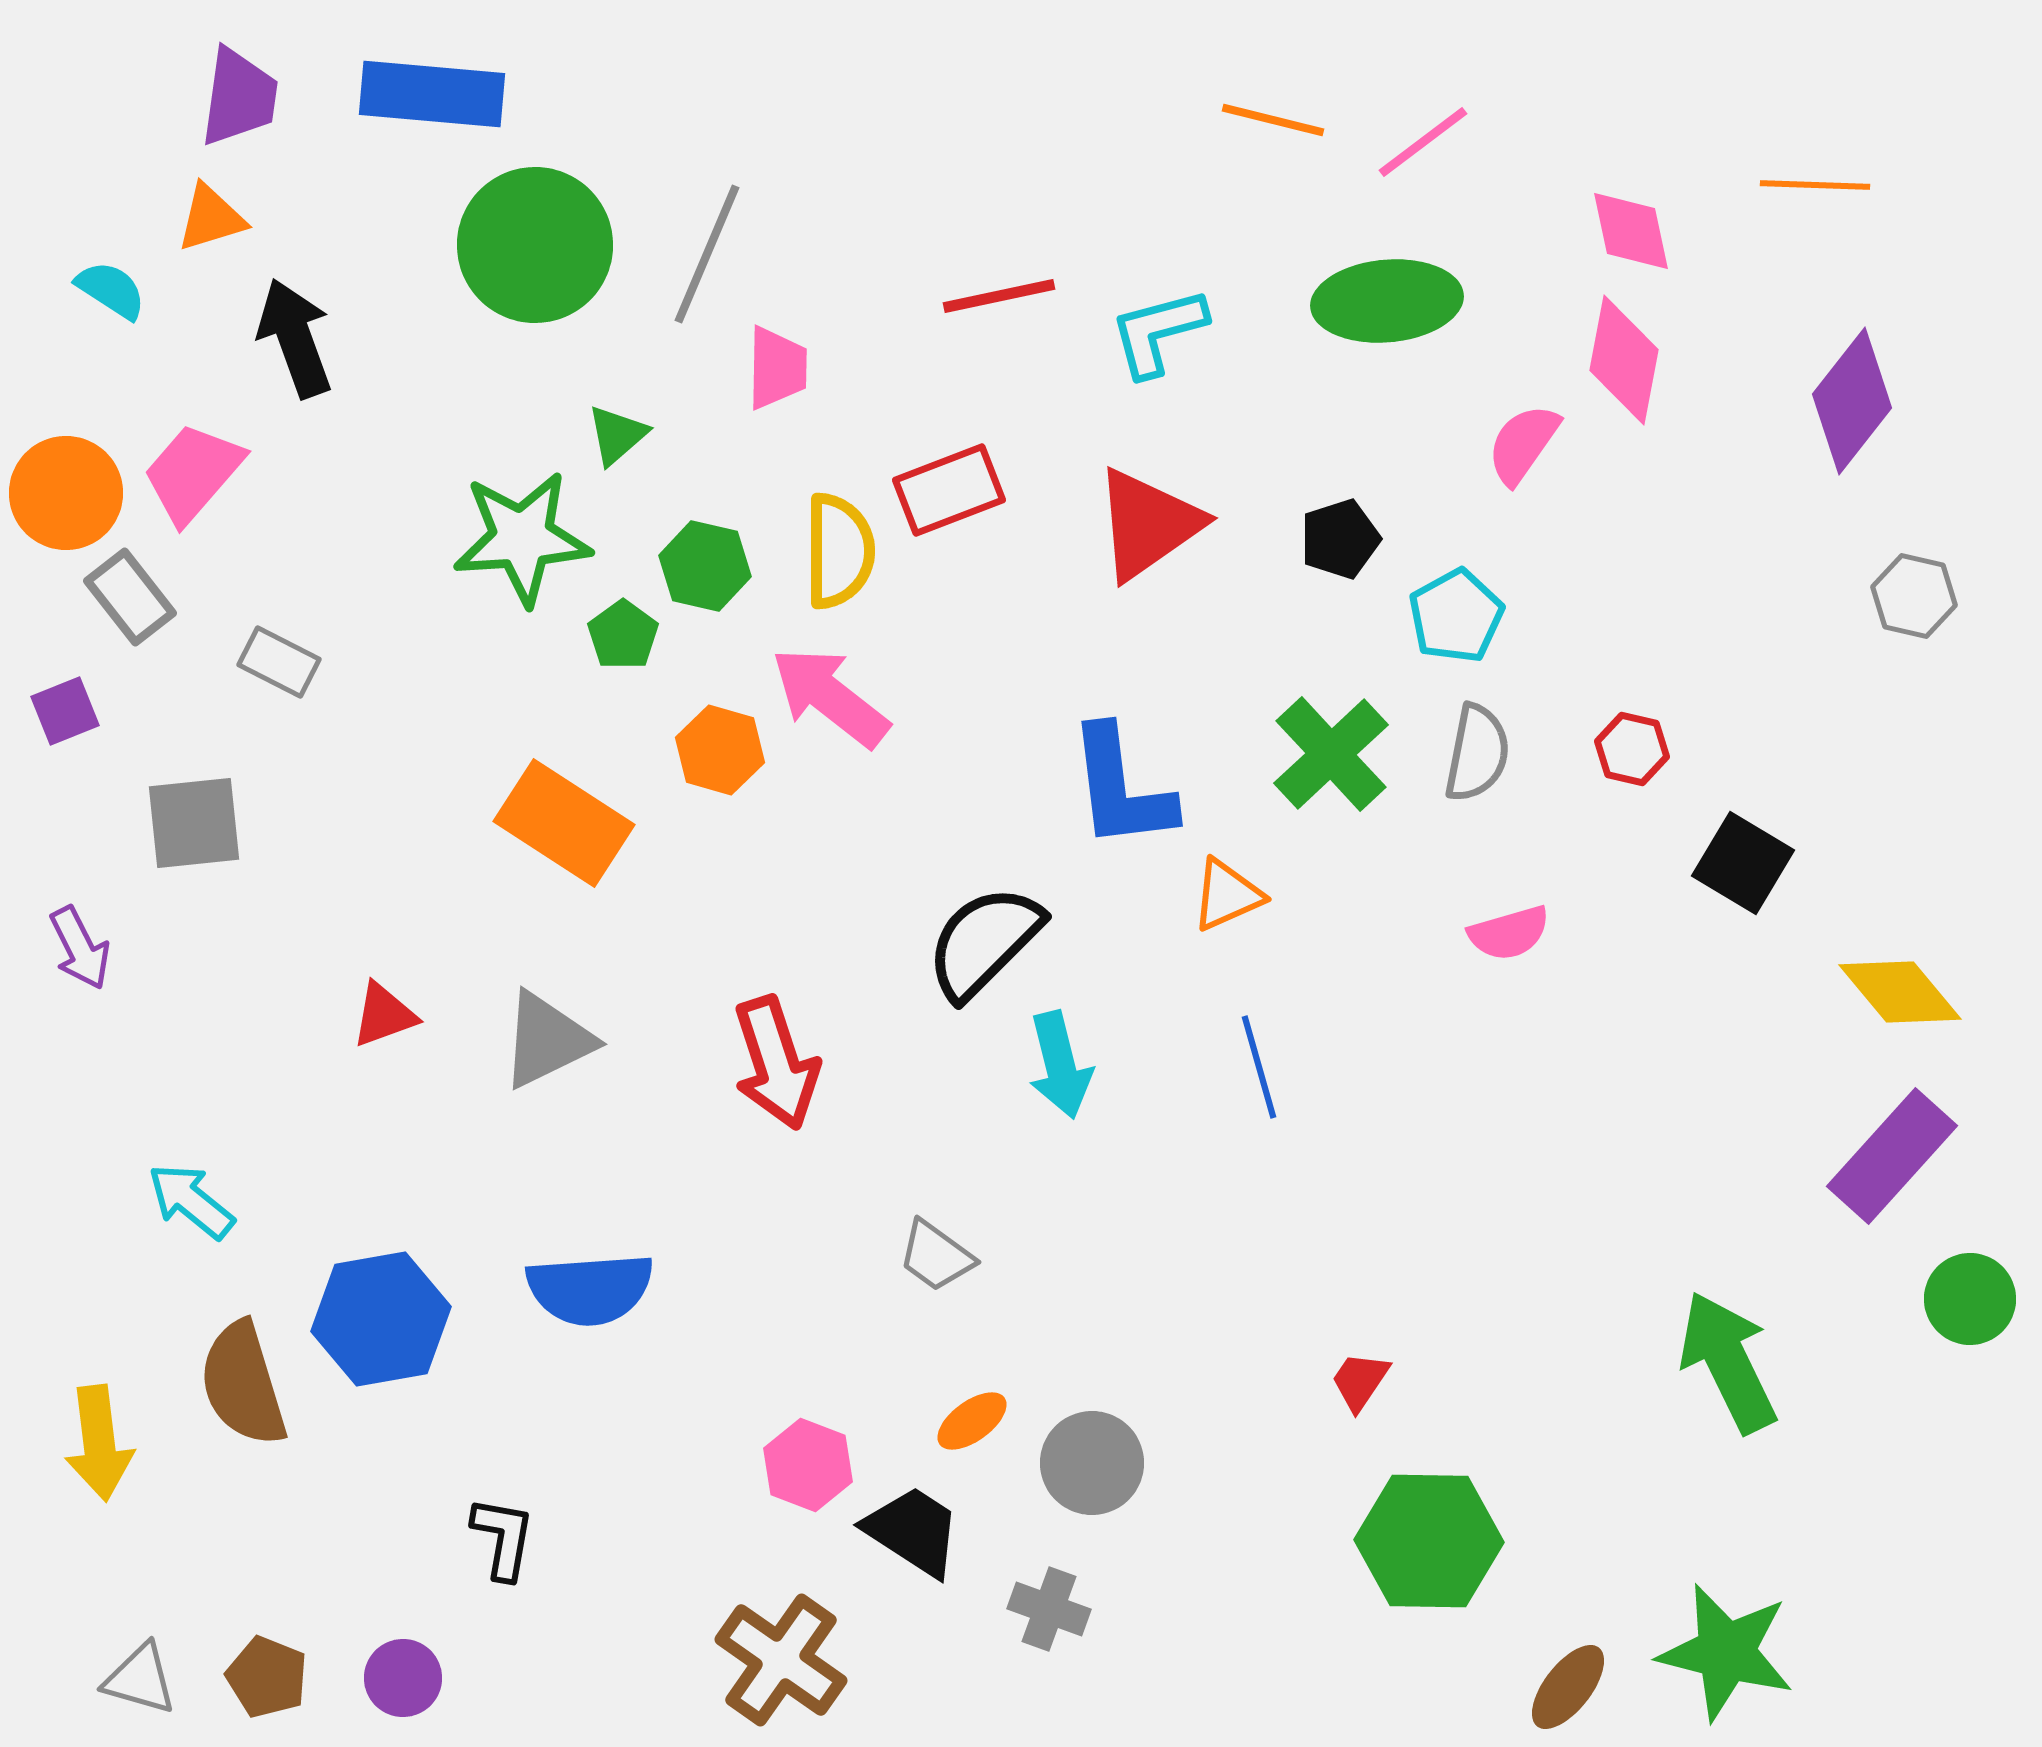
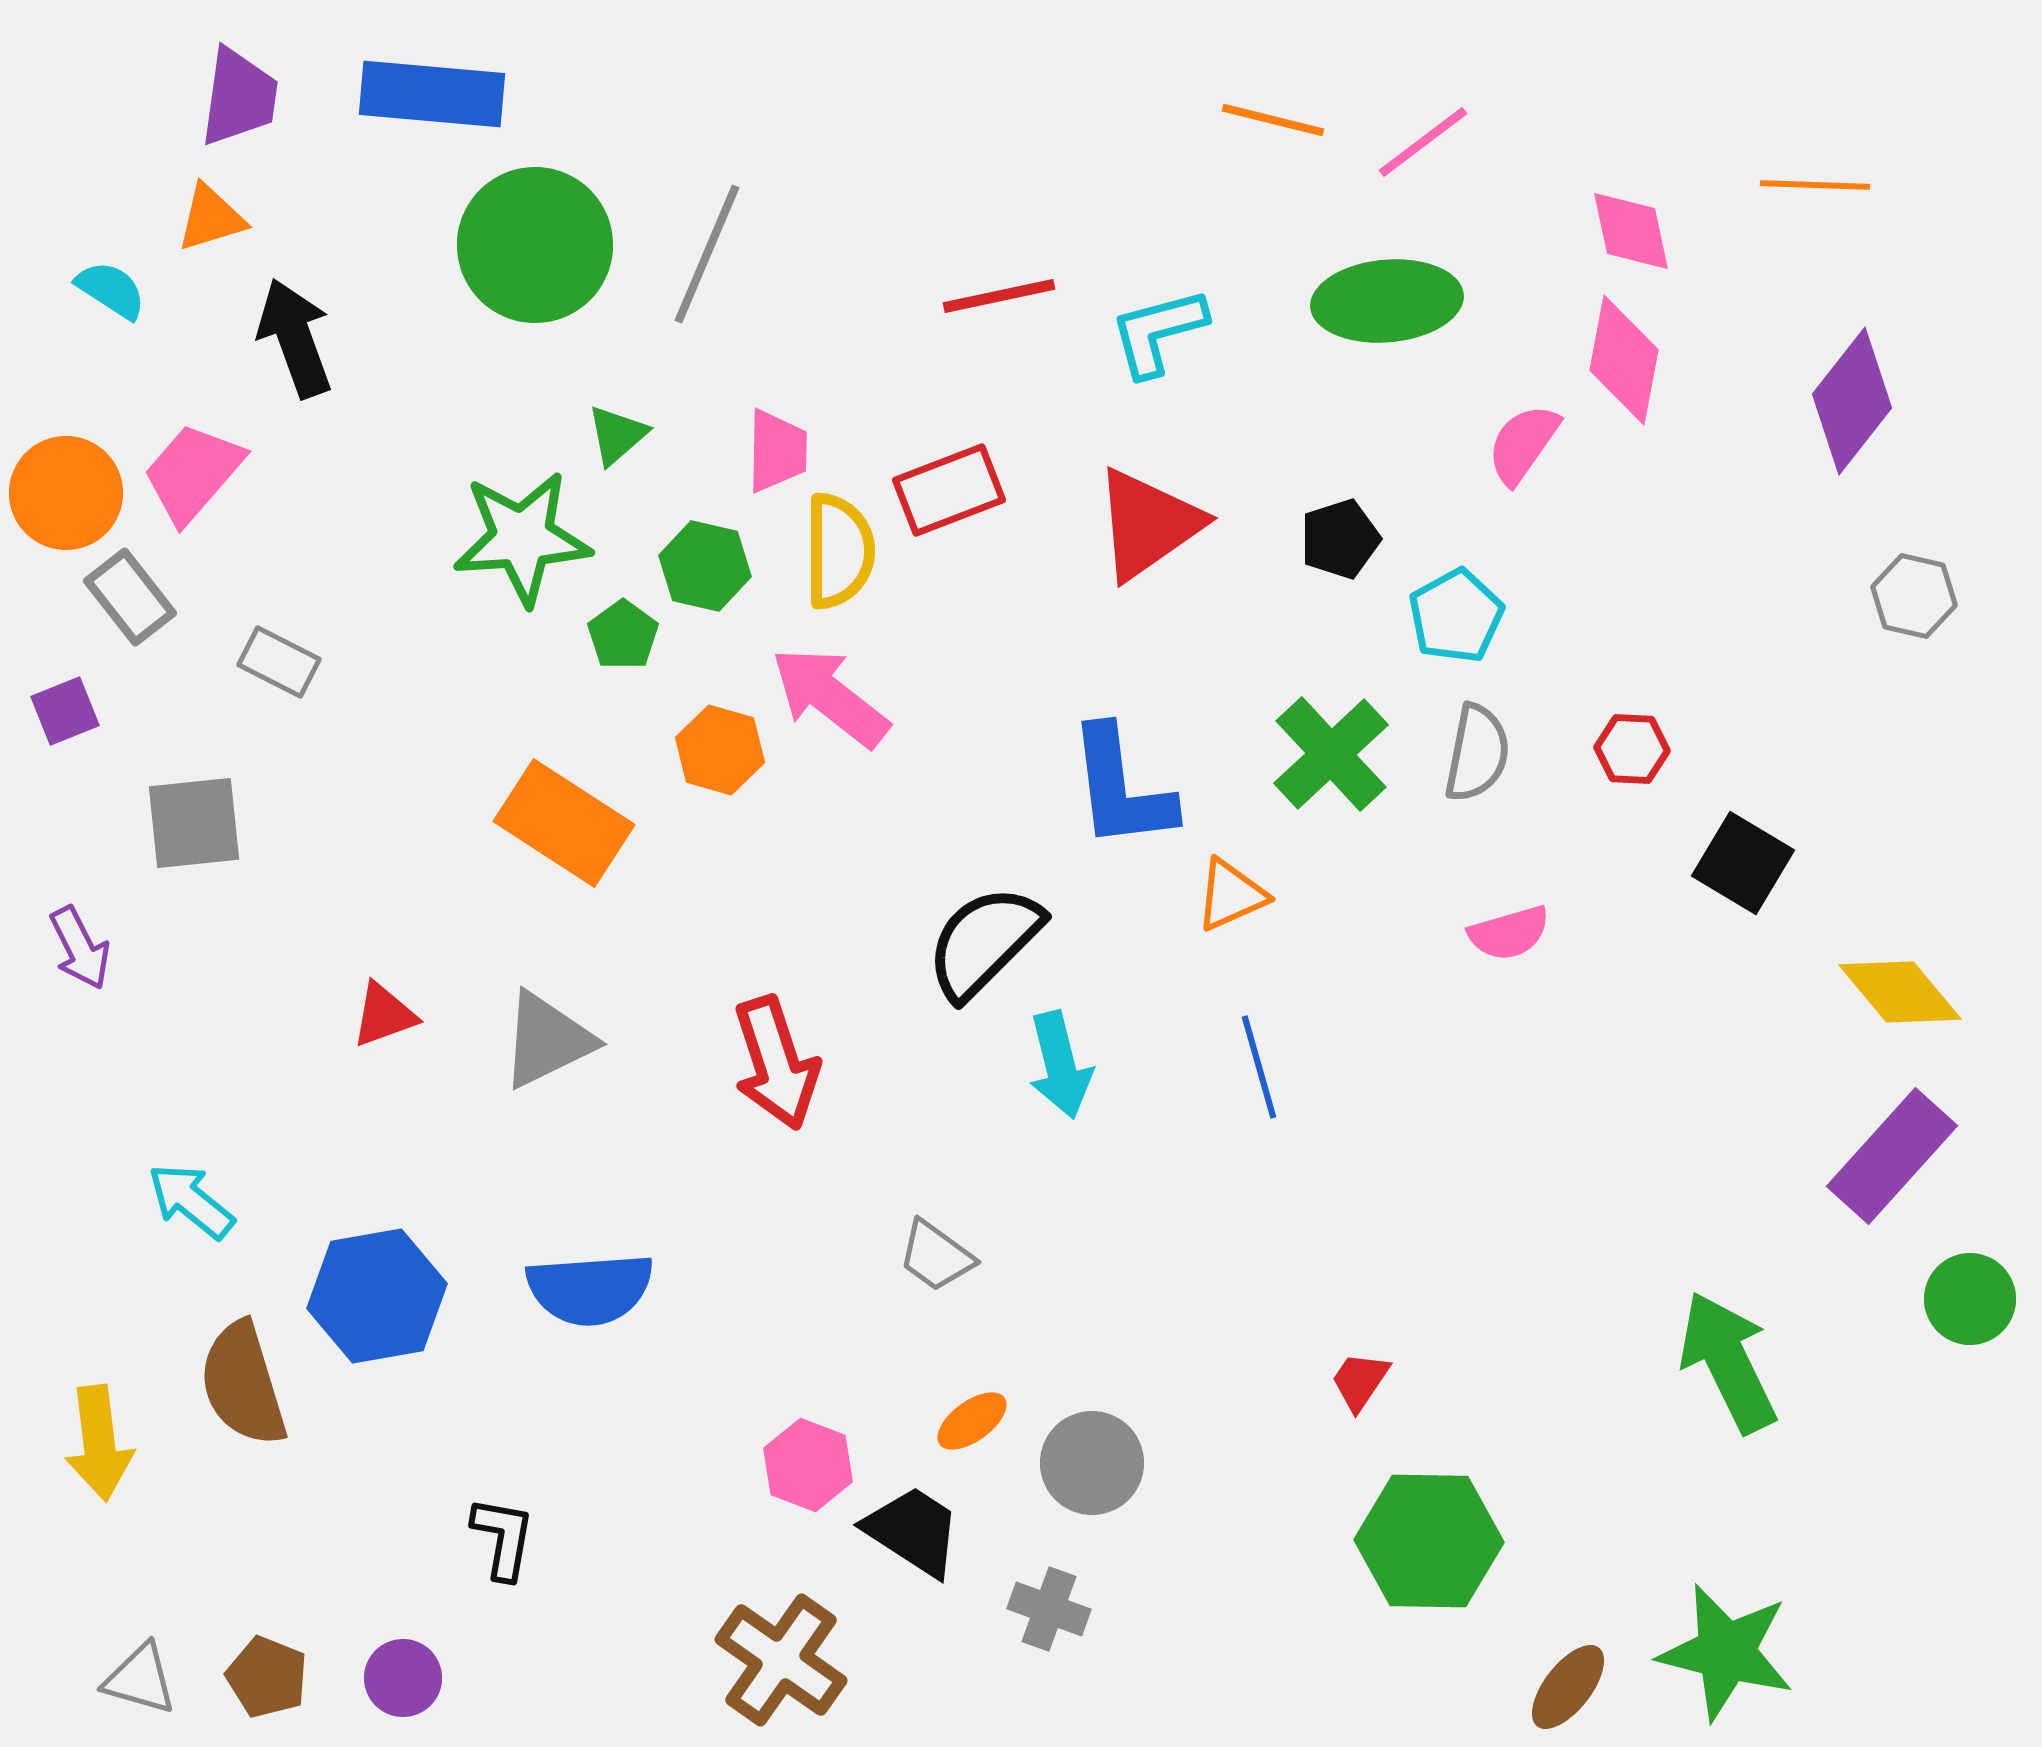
pink trapezoid at (777, 368): moved 83 px down
red hexagon at (1632, 749): rotated 10 degrees counterclockwise
orange triangle at (1227, 895): moved 4 px right
blue hexagon at (381, 1319): moved 4 px left, 23 px up
